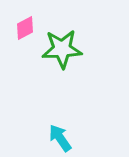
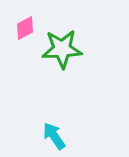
cyan arrow: moved 6 px left, 2 px up
